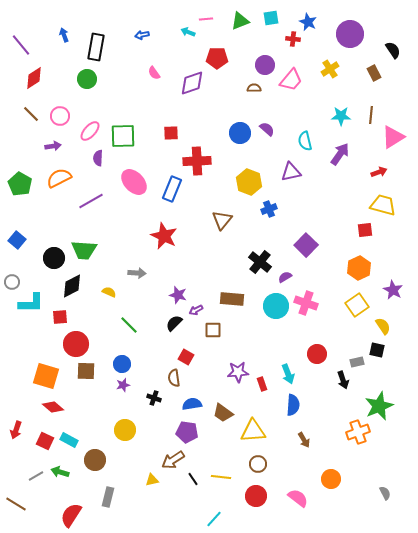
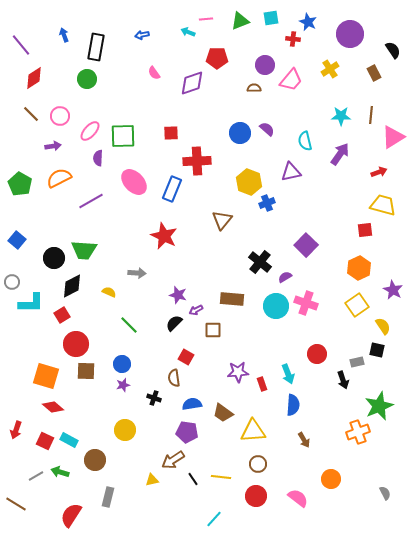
blue cross at (269, 209): moved 2 px left, 6 px up
red square at (60, 317): moved 2 px right, 2 px up; rotated 28 degrees counterclockwise
